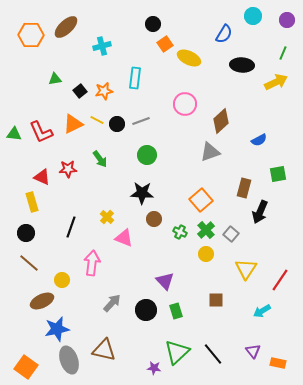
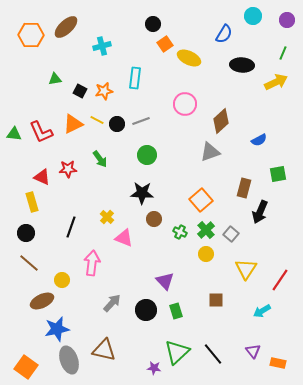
black square at (80, 91): rotated 24 degrees counterclockwise
